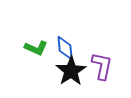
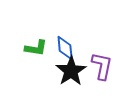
green L-shape: rotated 15 degrees counterclockwise
